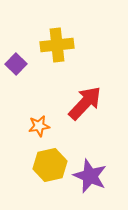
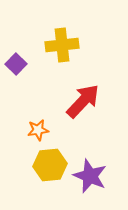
yellow cross: moved 5 px right
red arrow: moved 2 px left, 2 px up
orange star: moved 1 px left, 4 px down
yellow hexagon: rotated 8 degrees clockwise
